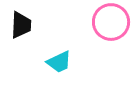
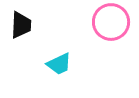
cyan trapezoid: moved 2 px down
